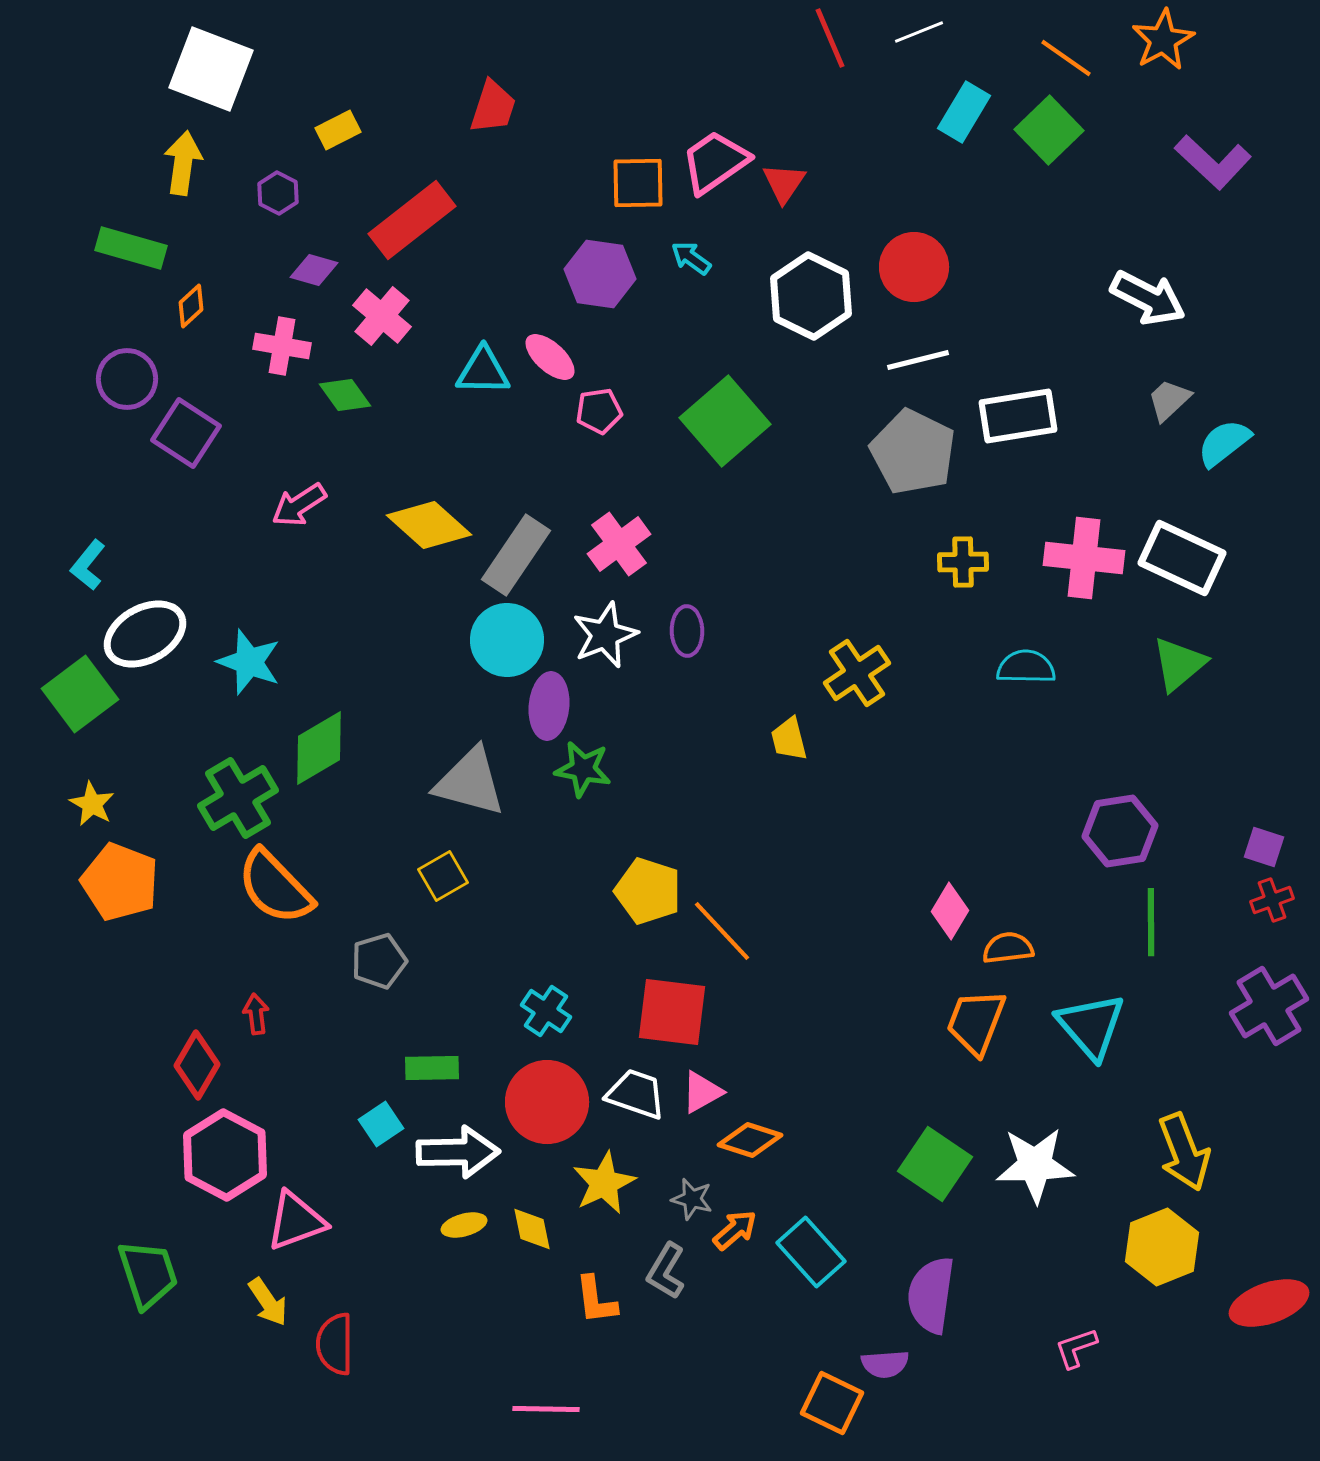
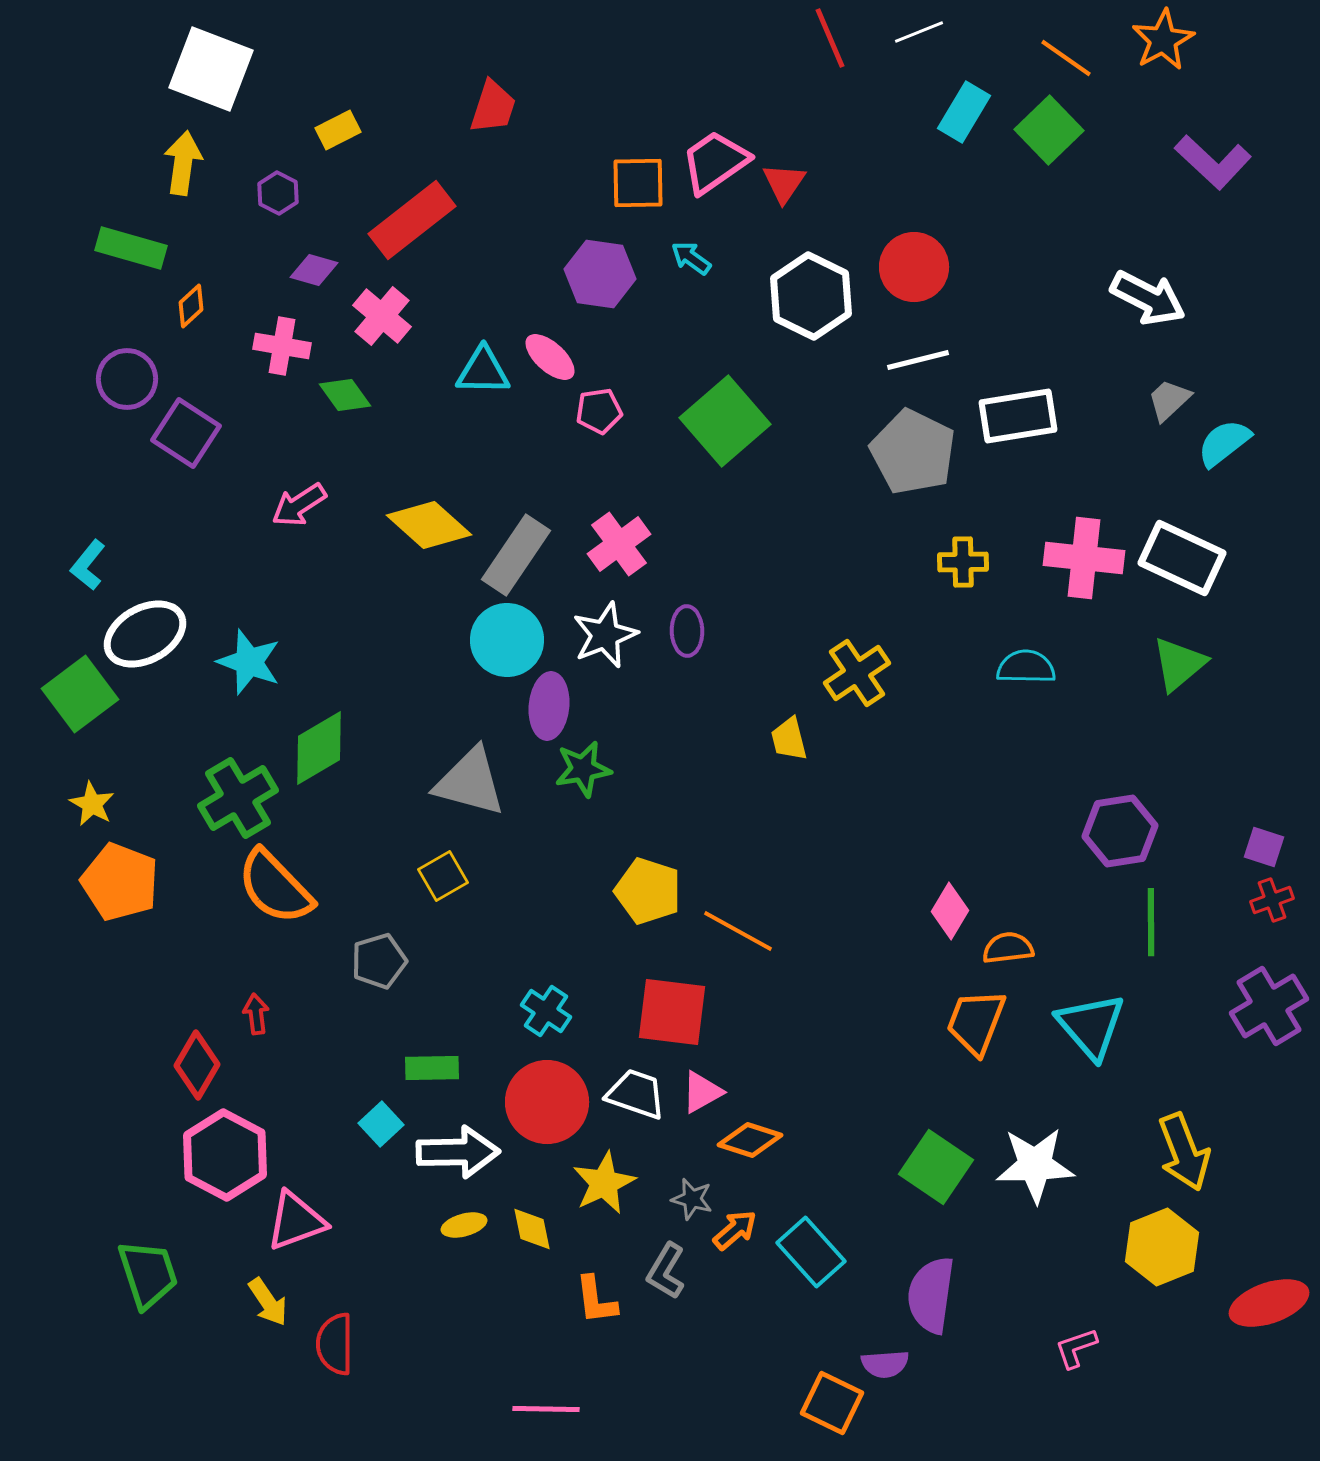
green star at (583, 769): rotated 20 degrees counterclockwise
orange line at (722, 931): moved 16 px right; rotated 18 degrees counterclockwise
cyan square at (381, 1124): rotated 9 degrees counterclockwise
green square at (935, 1164): moved 1 px right, 3 px down
